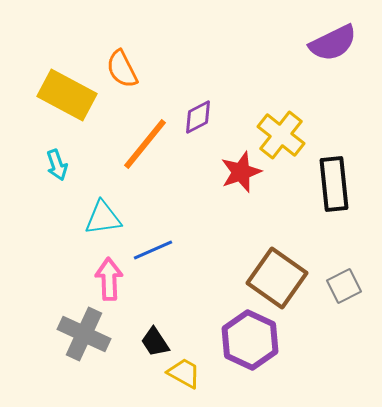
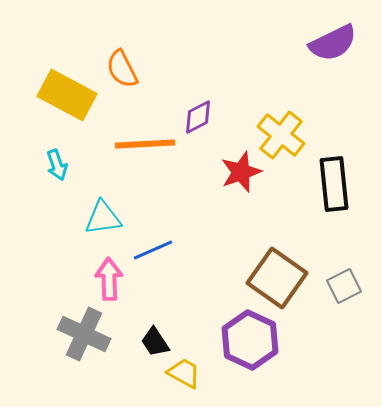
orange line: rotated 48 degrees clockwise
